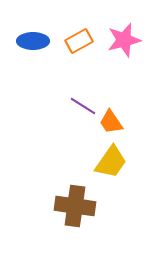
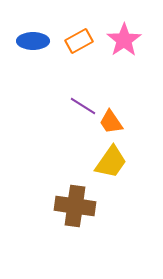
pink star: rotated 20 degrees counterclockwise
